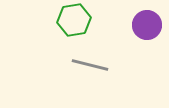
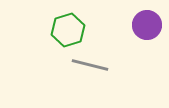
green hexagon: moved 6 px left, 10 px down; rotated 8 degrees counterclockwise
